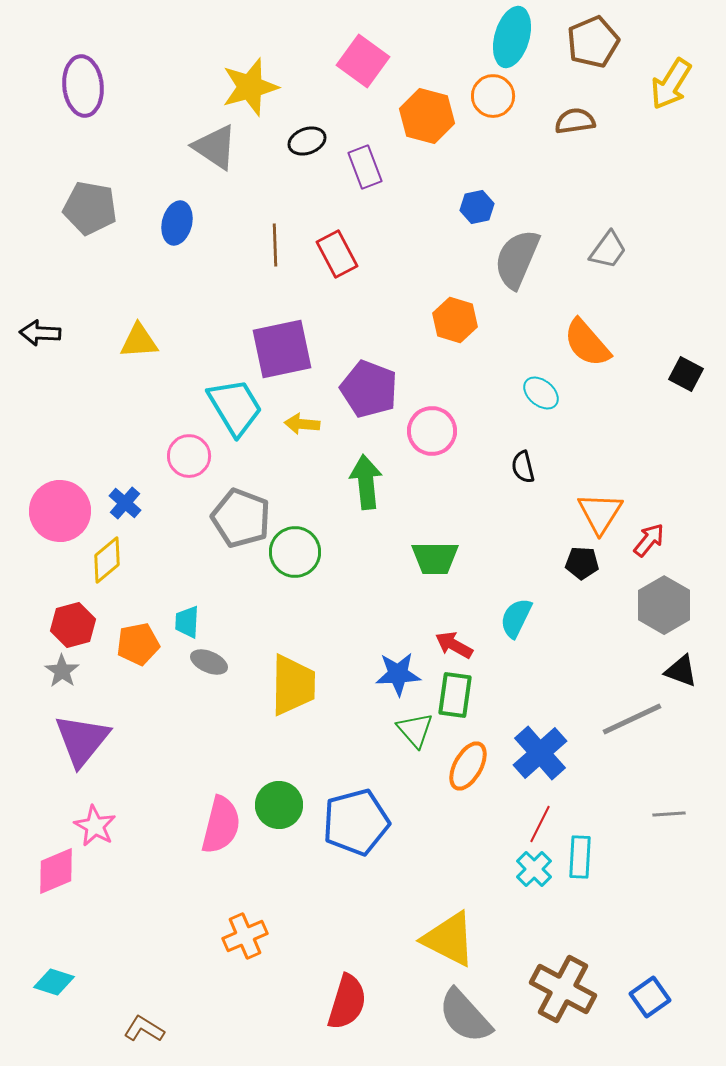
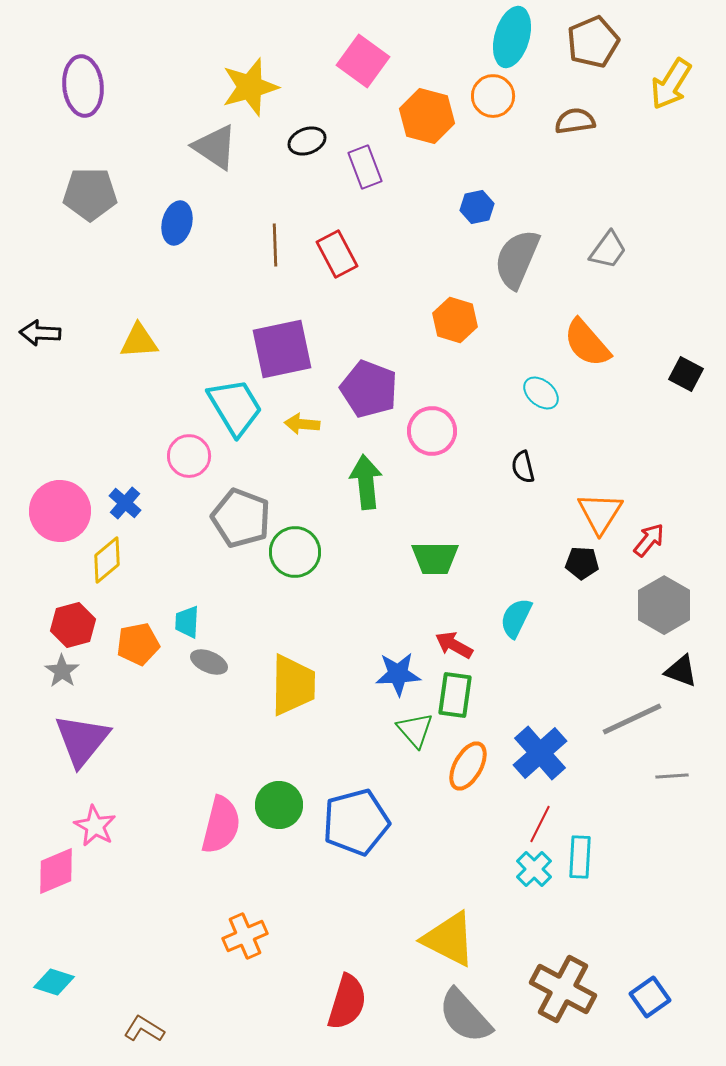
gray pentagon at (90, 208): moved 14 px up; rotated 10 degrees counterclockwise
gray line at (669, 814): moved 3 px right, 38 px up
